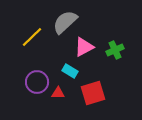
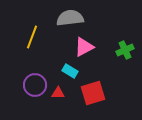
gray semicircle: moved 5 px right, 4 px up; rotated 36 degrees clockwise
yellow line: rotated 25 degrees counterclockwise
green cross: moved 10 px right
purple circle: moved 2 px left, 3 px down
